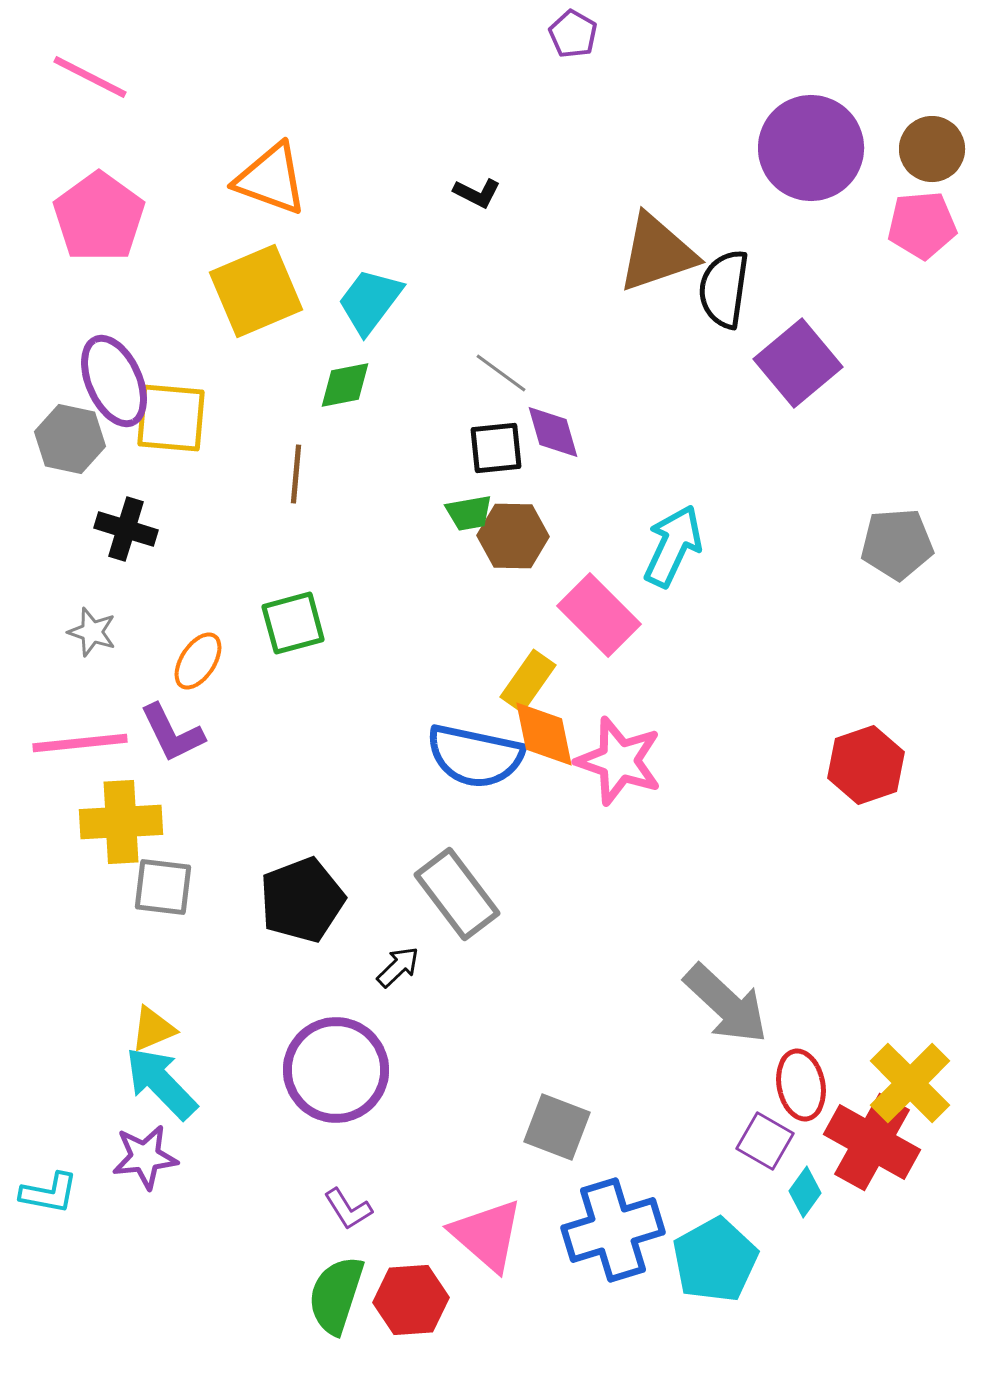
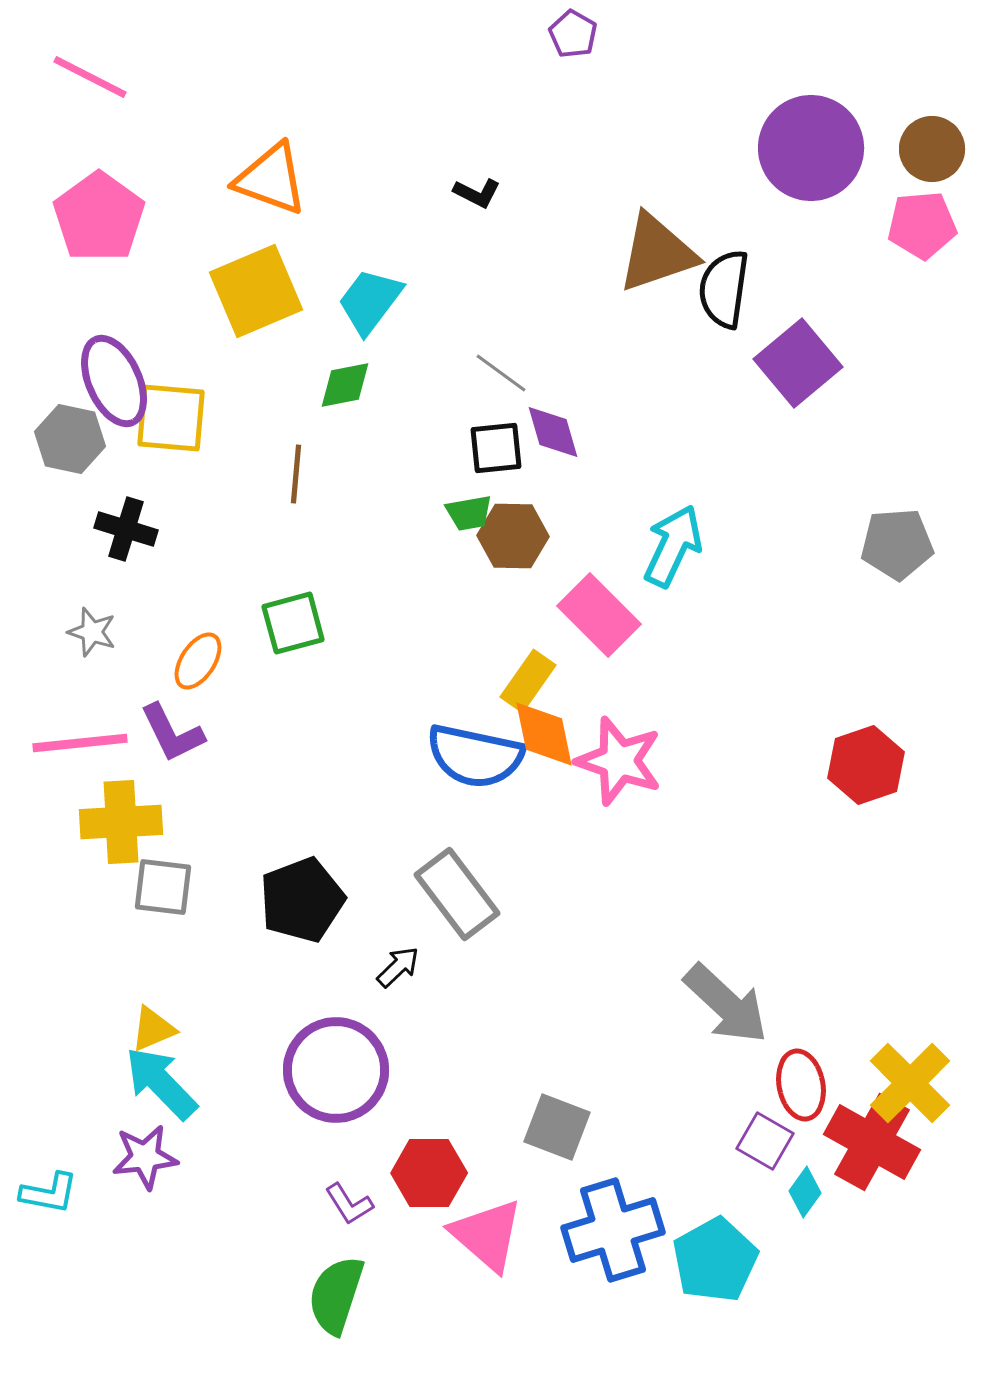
purple L-shape at (348, 1209): moved 1 px right, 5 px up
red hexagon at (411, 1300): moved 18 px right, 127 px up; rotated 4 degrees clockwise
